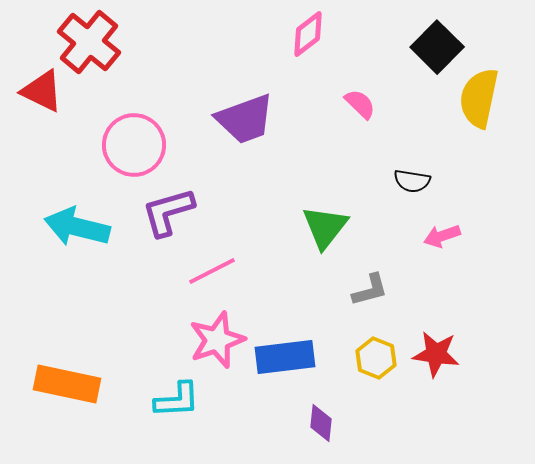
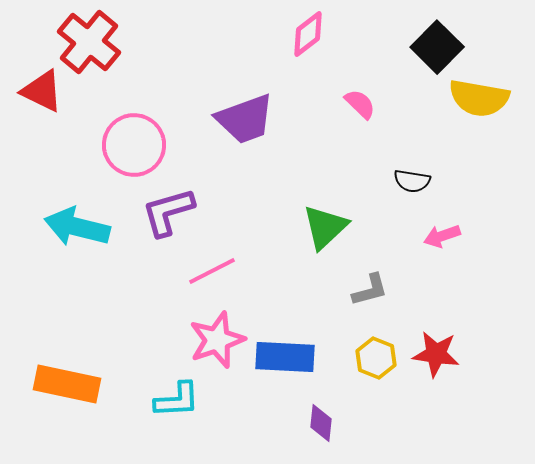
yellow semicircle: rotated 92 degrees counterclockwise
green triangle: rotated 9 degrees clockwise
blue rectangle: rotated 10 degrees clockwise
